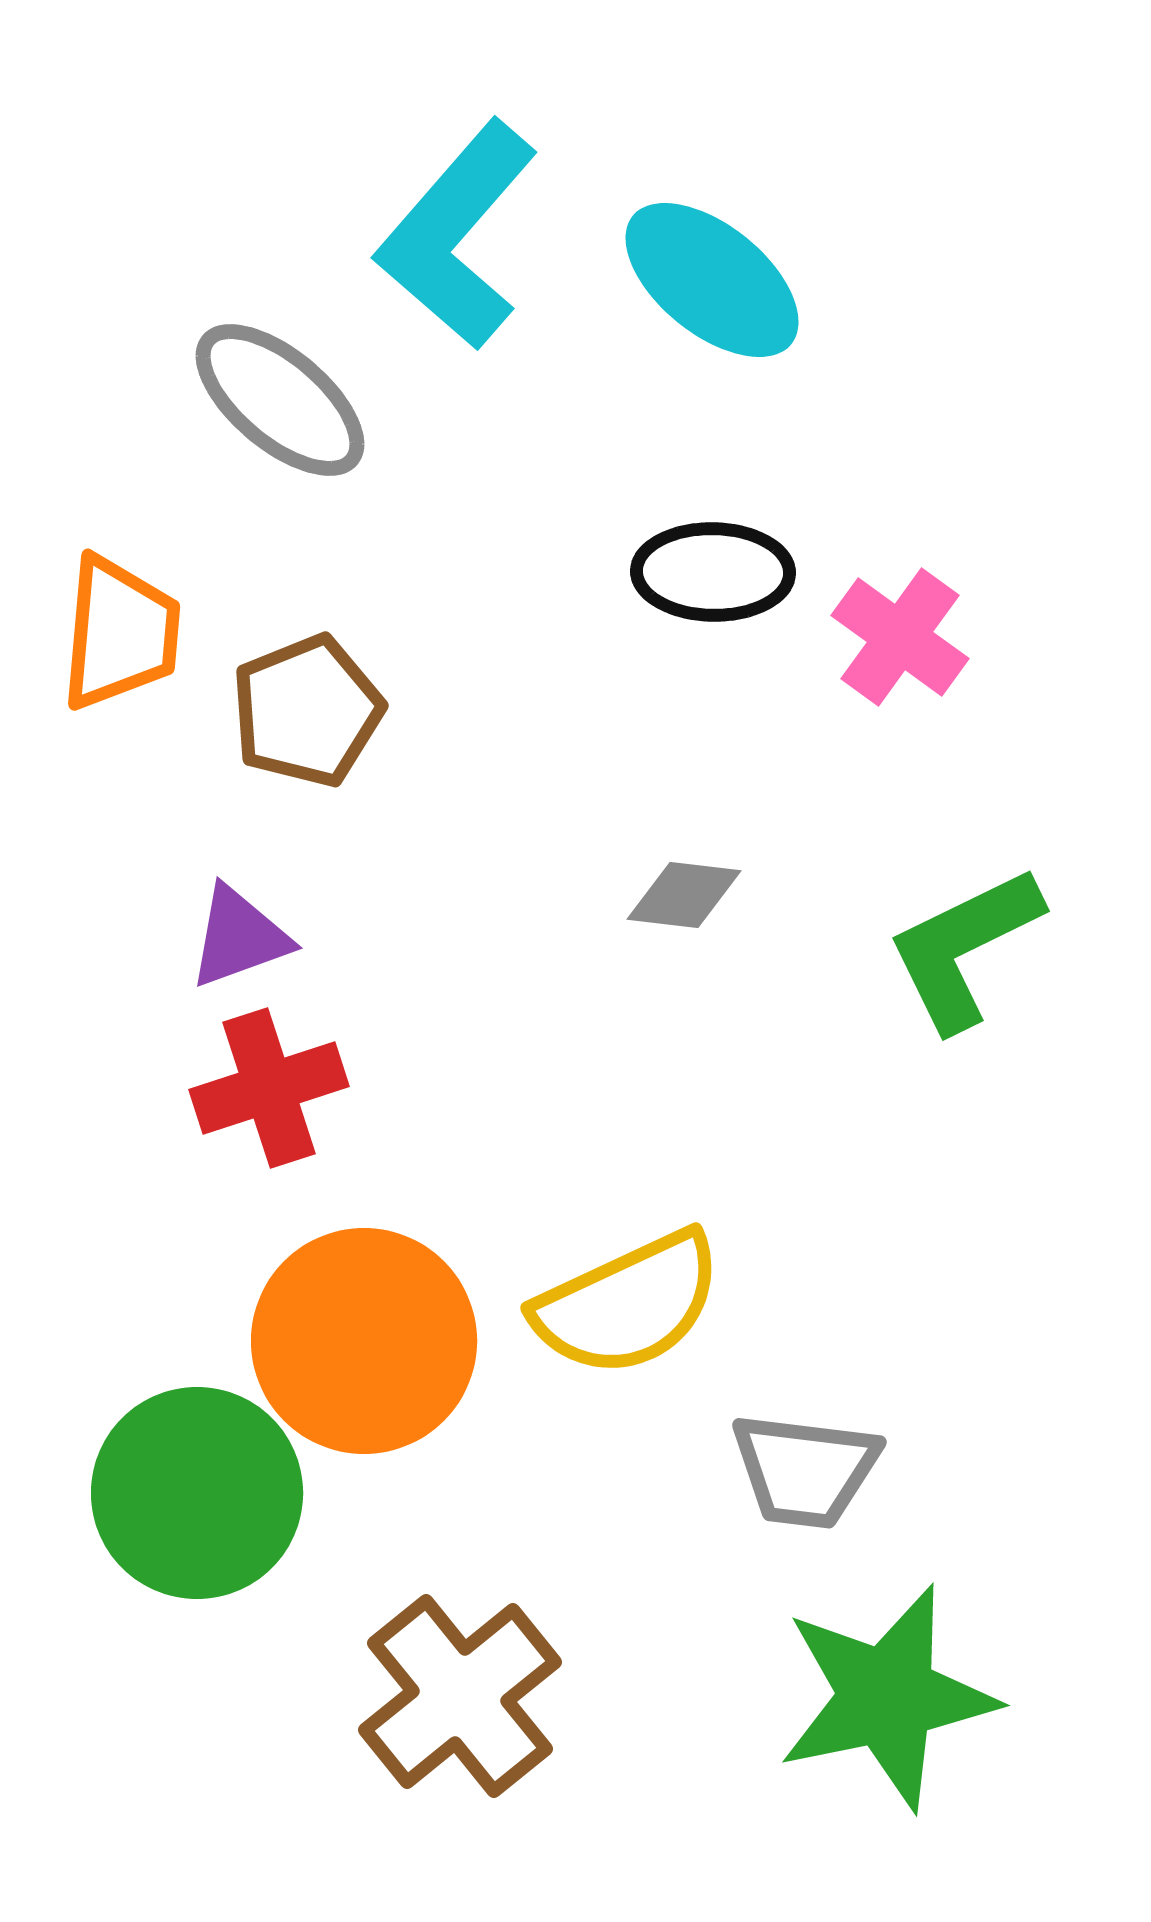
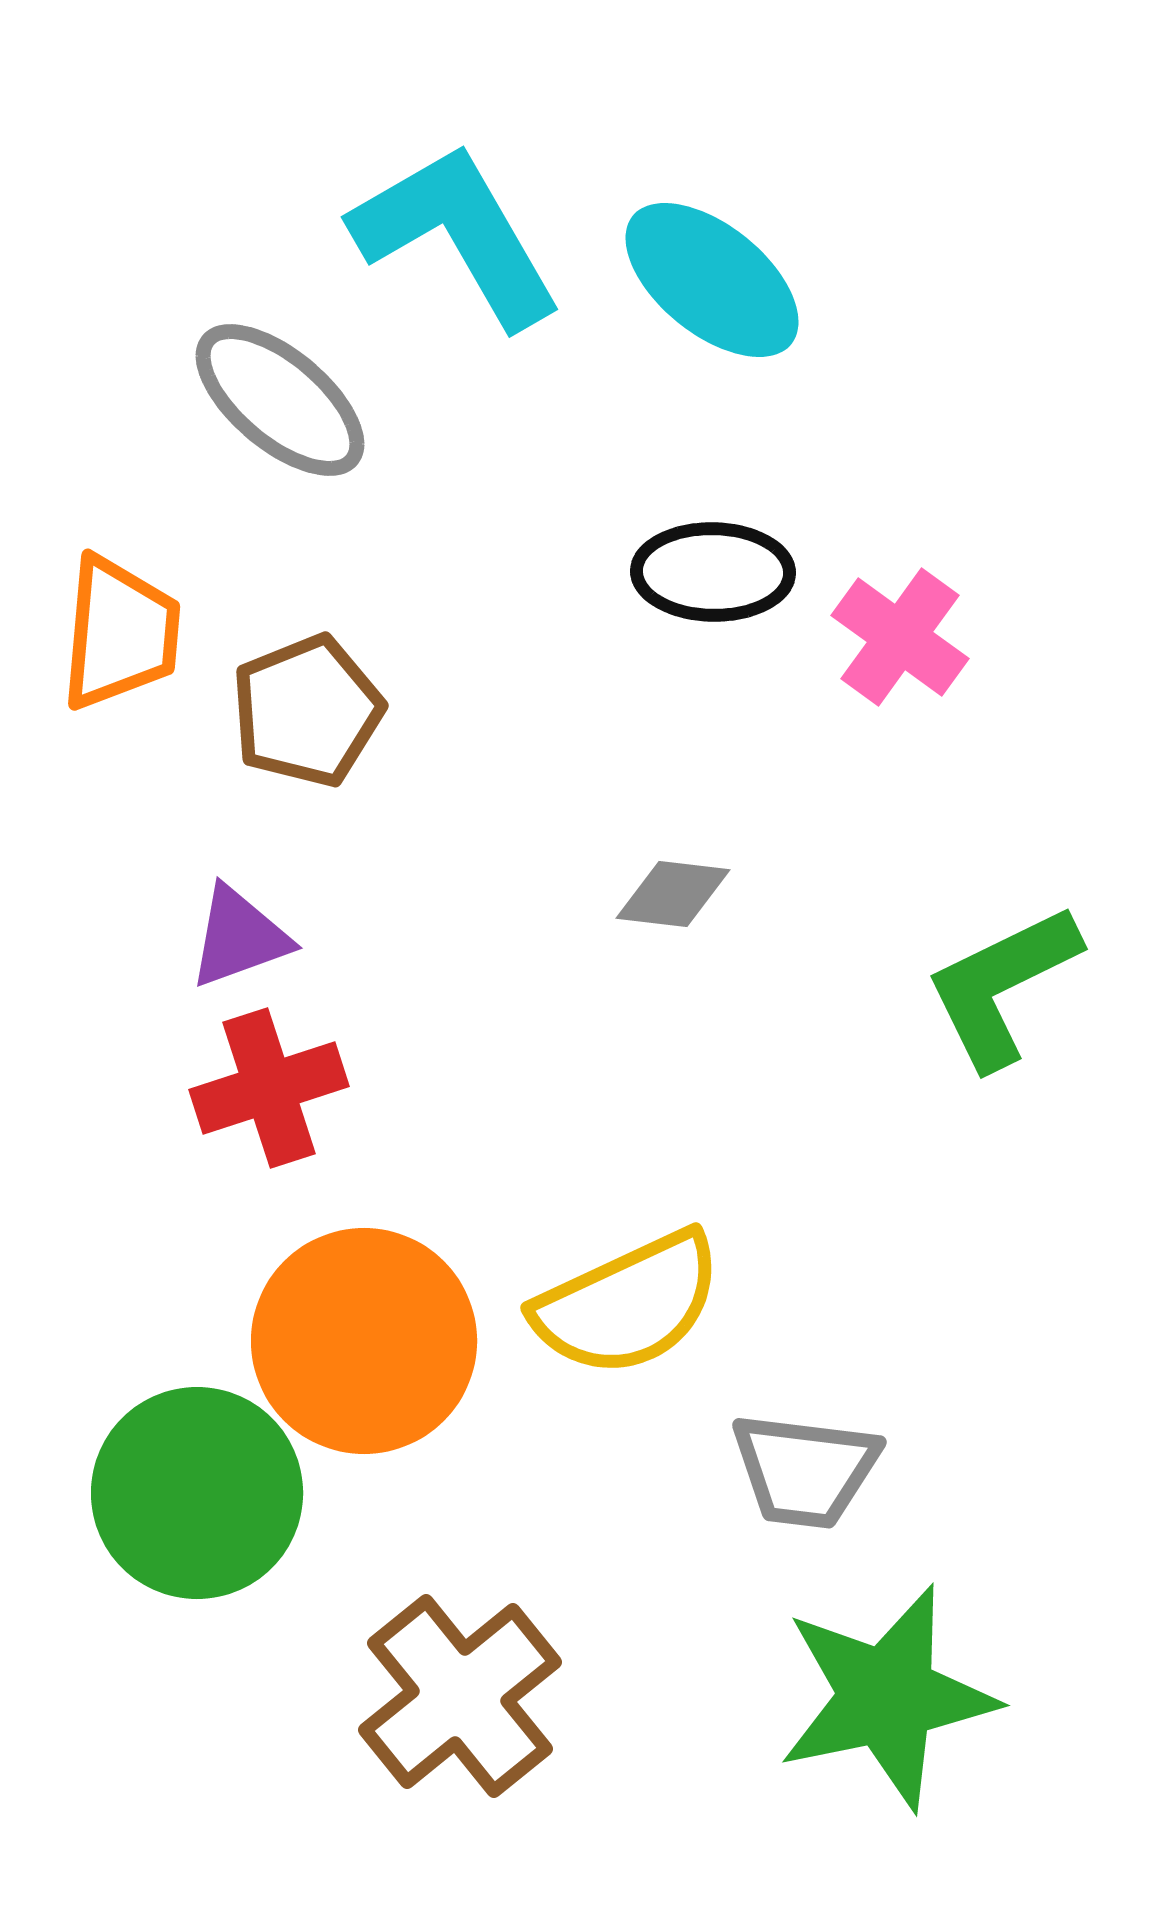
cyan L-shape: rotated 109 degrees clockwise
gray diamond: moved 11 px left, 1 px up
green L-shape: moved 38 px right, 38 px down
